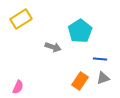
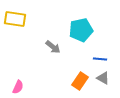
yellow rectangle: moved 6 px left; rotated 40 degrees clockwise
cyan pentagon: moved 1 px right, 1 px up; rotated 20 degrees clockwise
gray arrow: rotated 21 degrees clockwise
gray triangle: rotated 48 degrees clockwise
